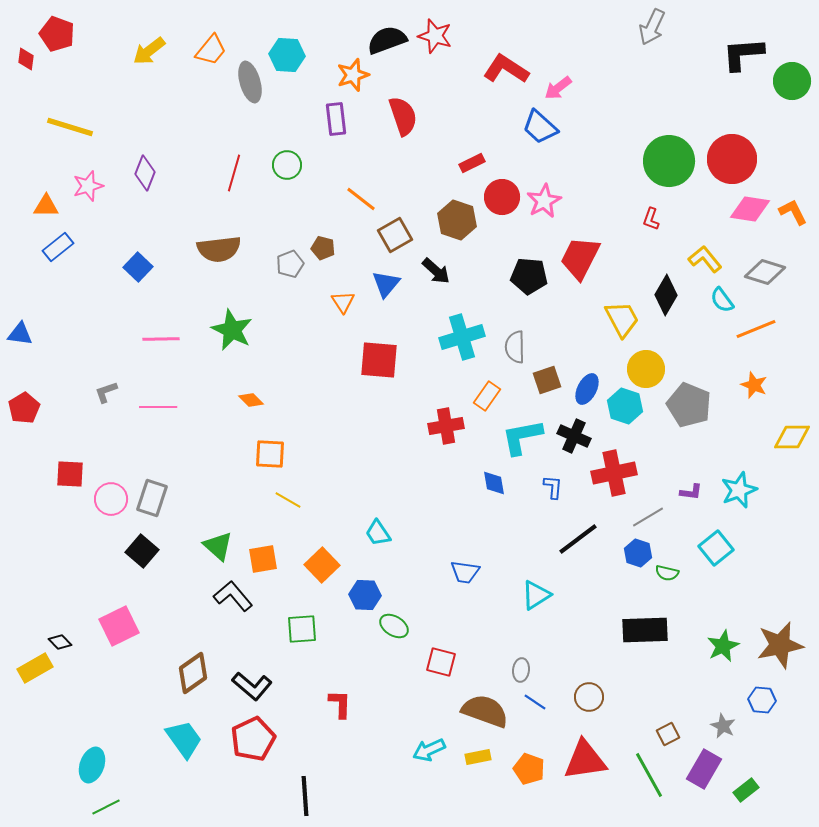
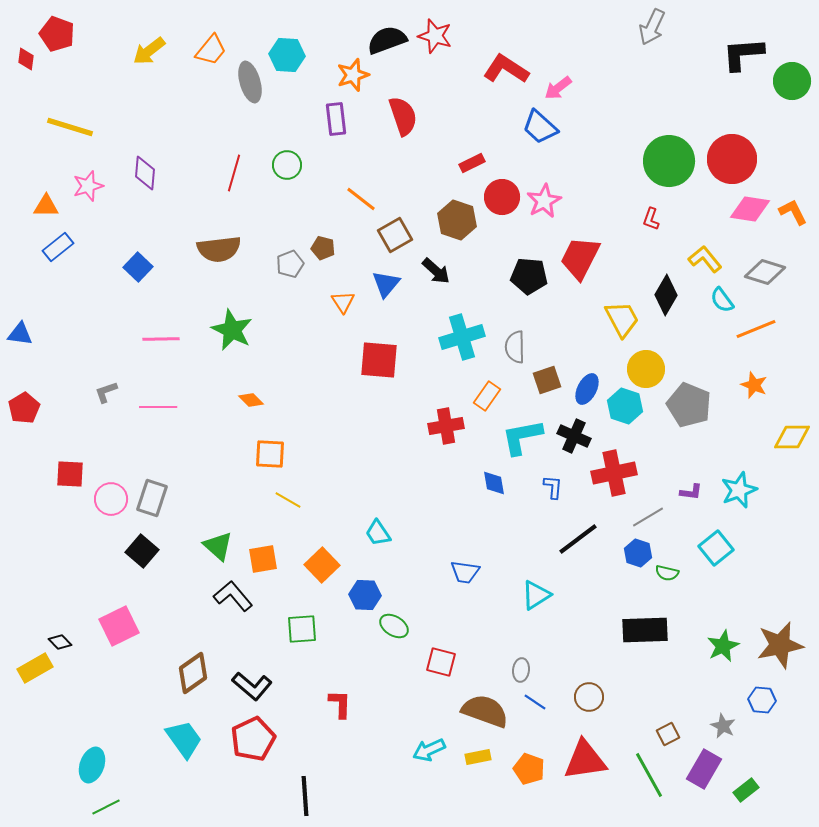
purple diamond at (145, 173): rotated 16 degrees counterclockwise
